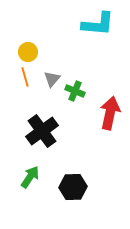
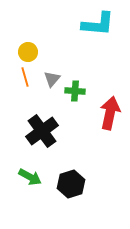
green cross: rotated 18 degrees counterclockwise
green arrow: rotated 85 degrees clockwise
black hexagon: moved 2 px left, 3 px up; rotated 16 degrees counterclockwise
